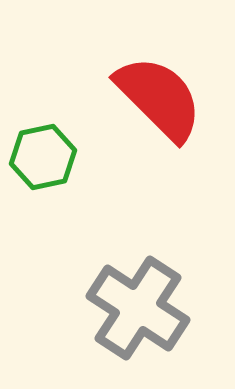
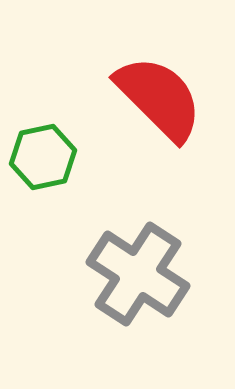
gray cross: moved 34 px up
